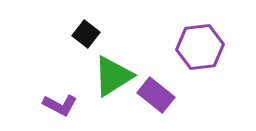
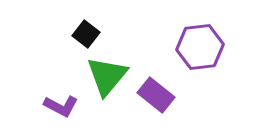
green triangle: moved 6 px left; rotated 18 degrees counterclockwise
purple L-shape: moved 1 px right, 1 px down
